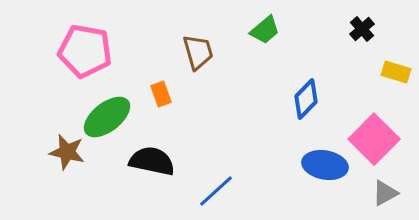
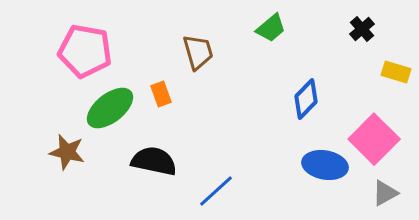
green trapezoid: moved 6 px right, 2 px up
green ellipse: moved 3 px right, 9 px up
black semicircle: moved 2 px right
